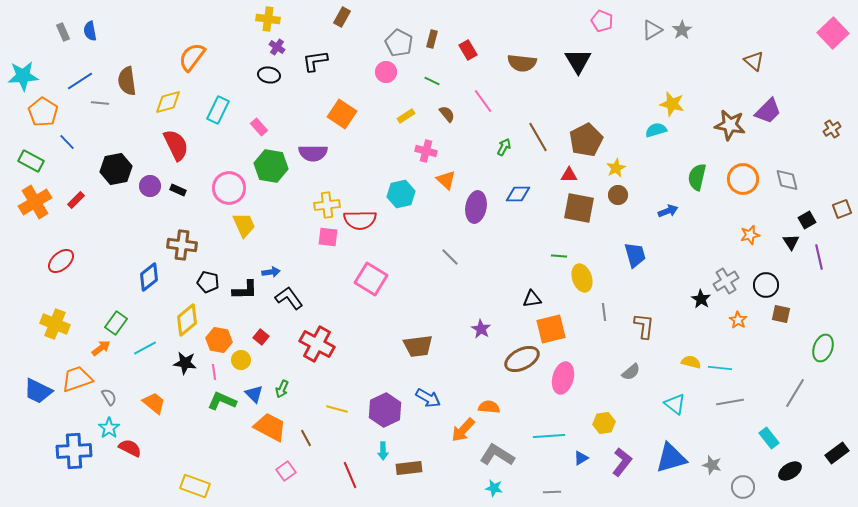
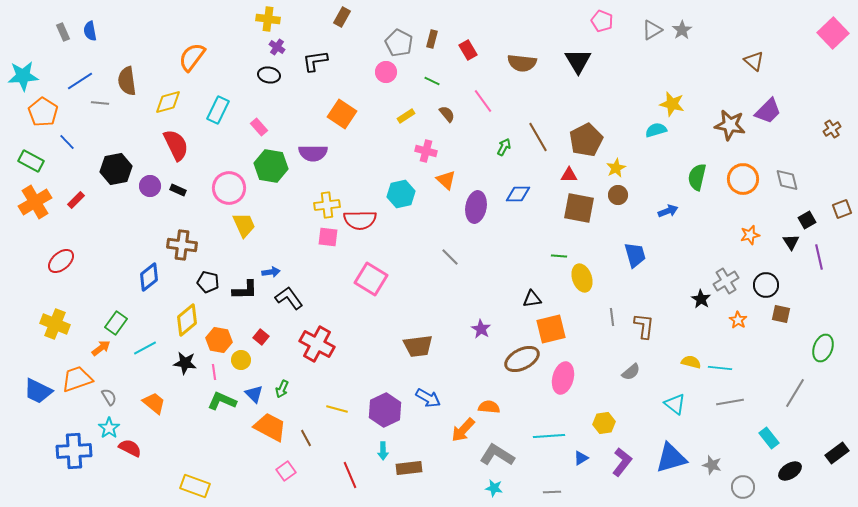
gray line at (604, 312): moved 8 px right, 5 px down
